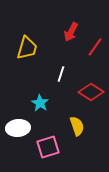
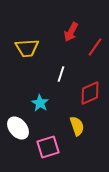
yellow trapezoid: rotated 70 degrees clockwise
red diamond: moved 1 px left, 1 px down; rotated 55 degrees counterclockwise
white ellipse: rotated 55 degrees clockwise
